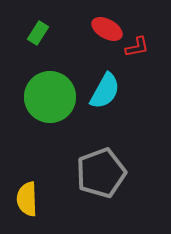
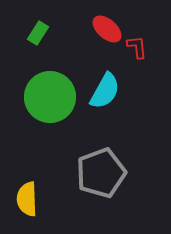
red ellipse: rotated 12 degrees clockwise
red L-shape: rotated 85 degrees counterclockwise
